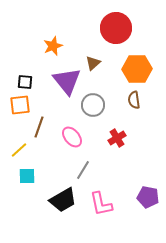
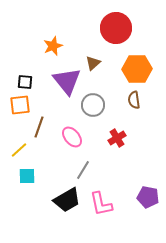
black trapezoid: moved 4 px right
